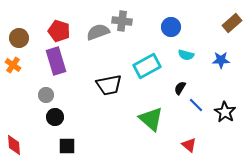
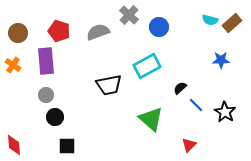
gray cross: moved 7 px right, 6 px up; rotated 36 degrees clockwise
blue circle: moved 12 px left
brown circle: moved 1 px left, 5 px up
cyan semicircle: moved 24 px right, 35 px up
purple rectangle: moved 10 px left; rotated 12 degrees clockwise
black semicircle: rotated 16 degrees clockwise
red triangle: rotated 35 degrees clockwise
